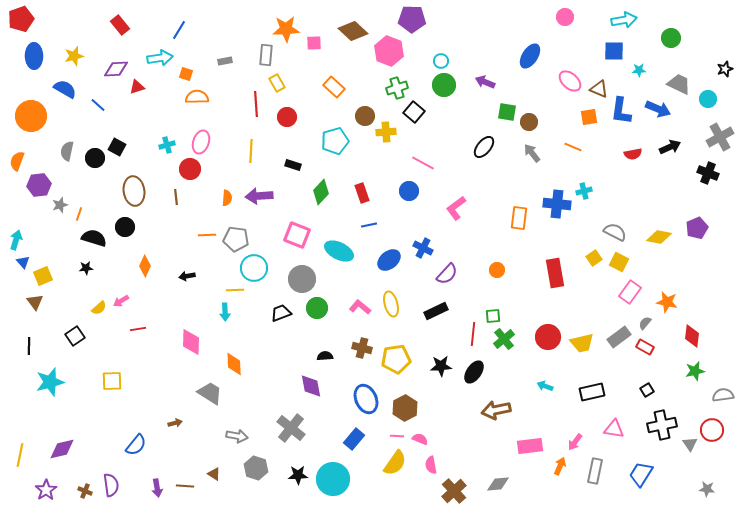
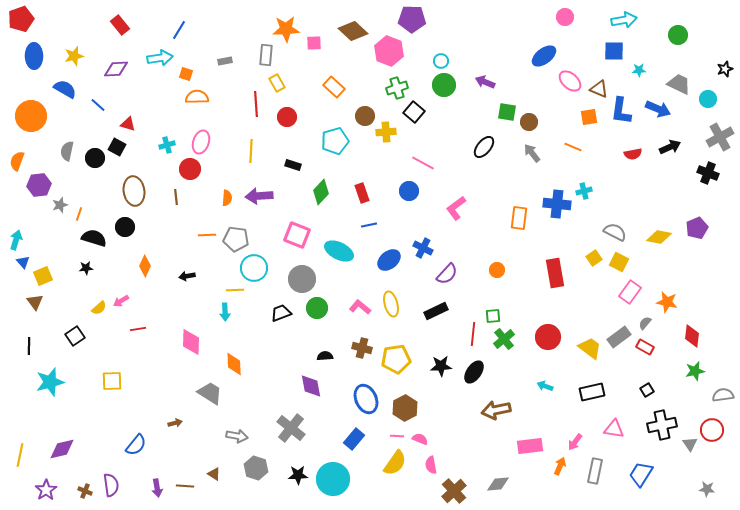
green circle at (671, 38): moved 7 px right, 3 px up
blue ellipse at (530, 56): moved 14 px right; rotated 20 degrees clockwise
red triangle at (137, 87): moved 9 px left, 37 px down; rotated 35 degrees clockwise
yellow trapezoid at (582, 343): moved 8 px right, 5 px down; rotated 130 degrees counterclockwise
